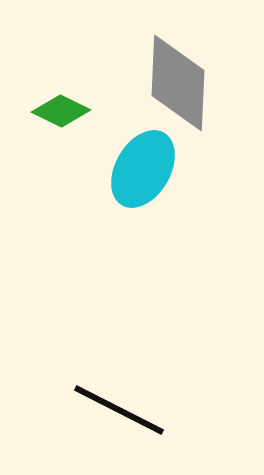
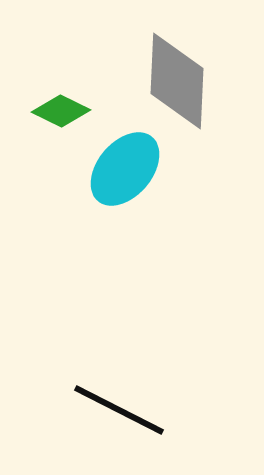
gray diamond: moved 1 px left, 2 px up
cyan ellipse: moved 18 px left; rotated 10 degrees clockwise
